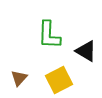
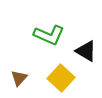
green L-shape: rotated 68 degrees counterclockwise
yellow square: moved 2 px right, 2 px up; rotated 20 degrees counterclockwise
